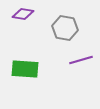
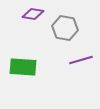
purple diamond: moved 10 px right
green rectangle: moved 2 px left, 2 px up
